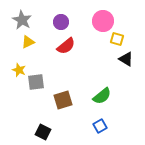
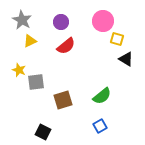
yellow triangle: moved 2 px right, 1 px up
